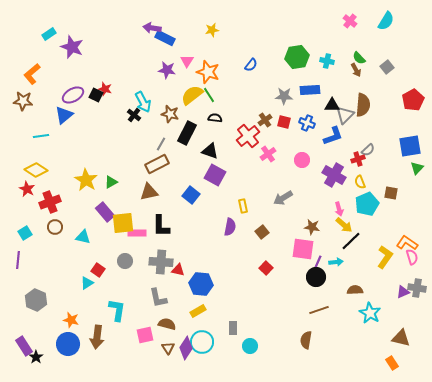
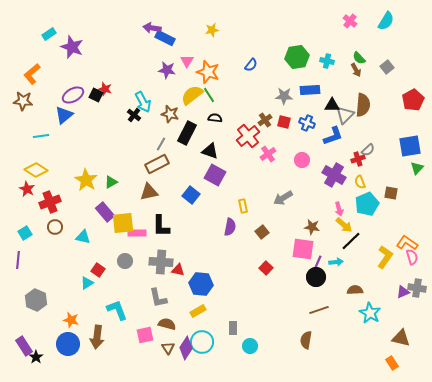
cyan L-shape at (117, 310): rotated 30 degrees counterclockwise
